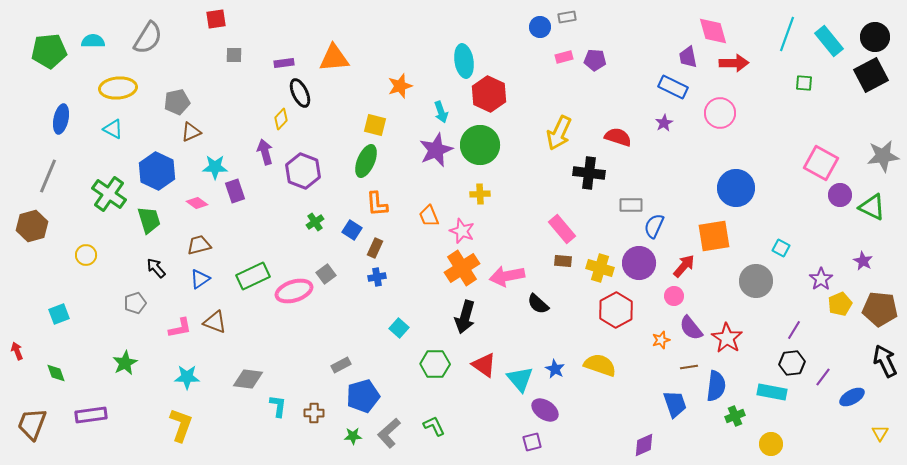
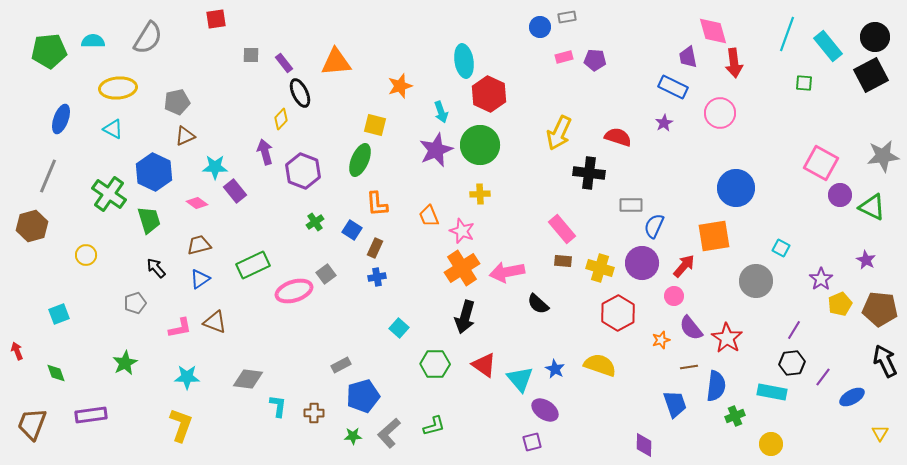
cyan rectangle at (829, 41): moved 1 px left, 5 px down
gray square at (234, 55): moved 17 px right
orange triangle at (334, 58): moved 2 px right, 4 px down
purple rectangle at (284, 63): rotated 60 degrees clockwise
red arrow at (734, 63): rotated 84 degrees clockwise
blue ellipse at (61, 119): rotated 8 degrees clockwise
brown triangle at (191, 132): moved 6 px left, 4 px down
green ellipse at (366, 161): moved 6 px left, 1 px up
blue hexagon at (157, 171): moved 3 px left, 1 px down
purple rectangle at (235, 191): rotated 20 degrees counterclockwise
purple star at (863, 261): moved 3 px right, 1 px up
purple circle at (639, 263): moved 3 px right
green rectangle at (253, 276): moved 11 px up
pink arrow at (507, 276): moved 4 px up
red hexagon at (616, 310): moved 2 px right, 3 px down
green L-shape at (434, 426): rotated 100 degrees clockwise
purple diamond at (644, 445): rotated 65 degrees counterclockwise
